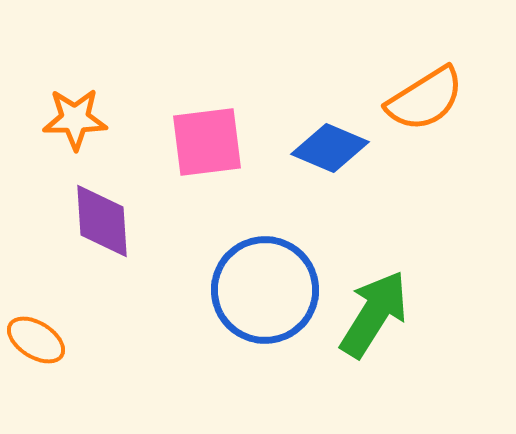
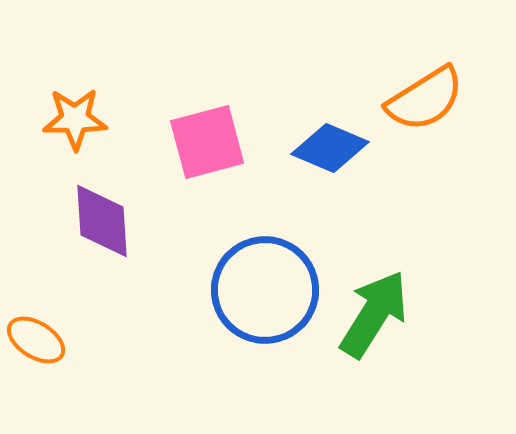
pink square: rotated 8 degrees counterclockwise
